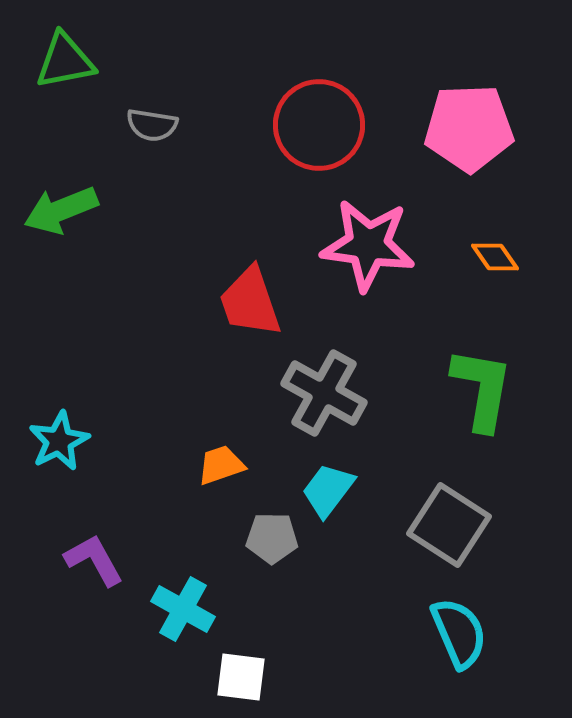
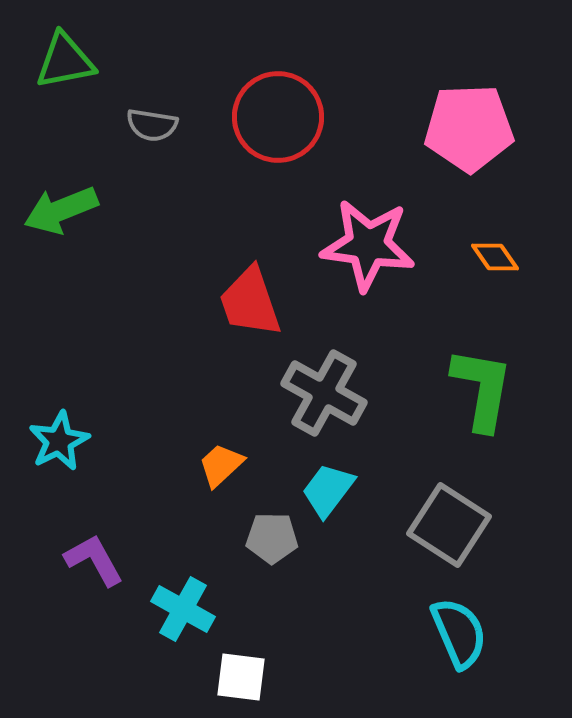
red circle: moved 41 px left, 8 px up
orange trapezoid: rotated 24 degrees counterclockwise
